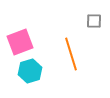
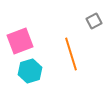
gray square: rotated 28 degrees counterclockwise
pink square: moved 1 px up
